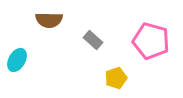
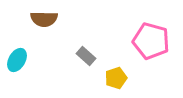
brown semicircle: moved 5 px left, 1 px up
gray rectangle: moved 7 px left, 16 px down
